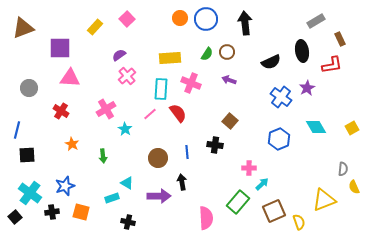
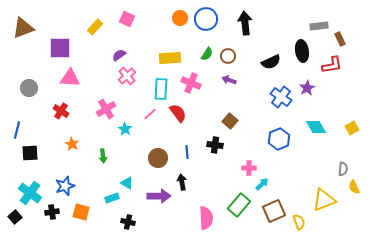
pink square at (127, 19): rotated 21 degrees counterclockwise
gray rectangle at (316, 21): moved 3 px right, 5 px down; rotated 24 degrees clockwise
brown circle at (227, 52): moved 1 px right, 4 px down
black square at (27, 155): moved 3 px right, 2 px up
green rectangle at (238, 202): moved 1 px right, 3 px down
